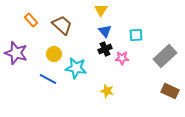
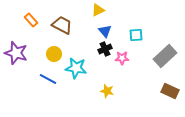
yellow triangle: moved 3 px left; rotated 32 degrees clockwise
brown trapezoid: rotated 15 degrees counterclockwise
